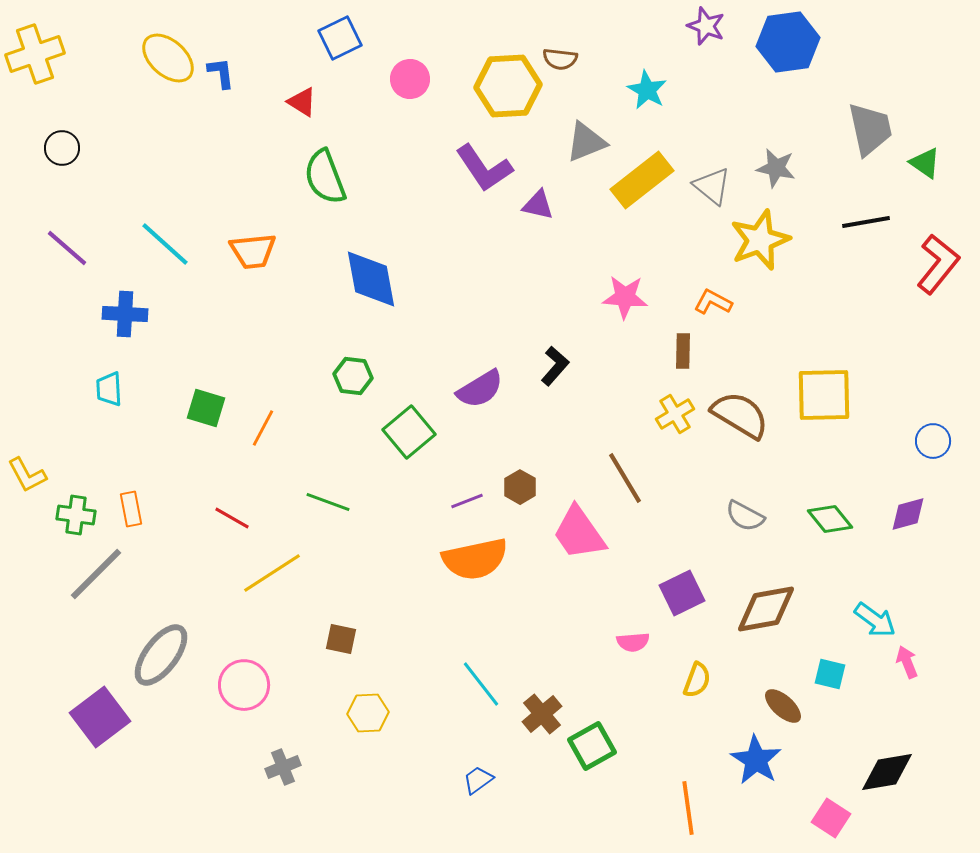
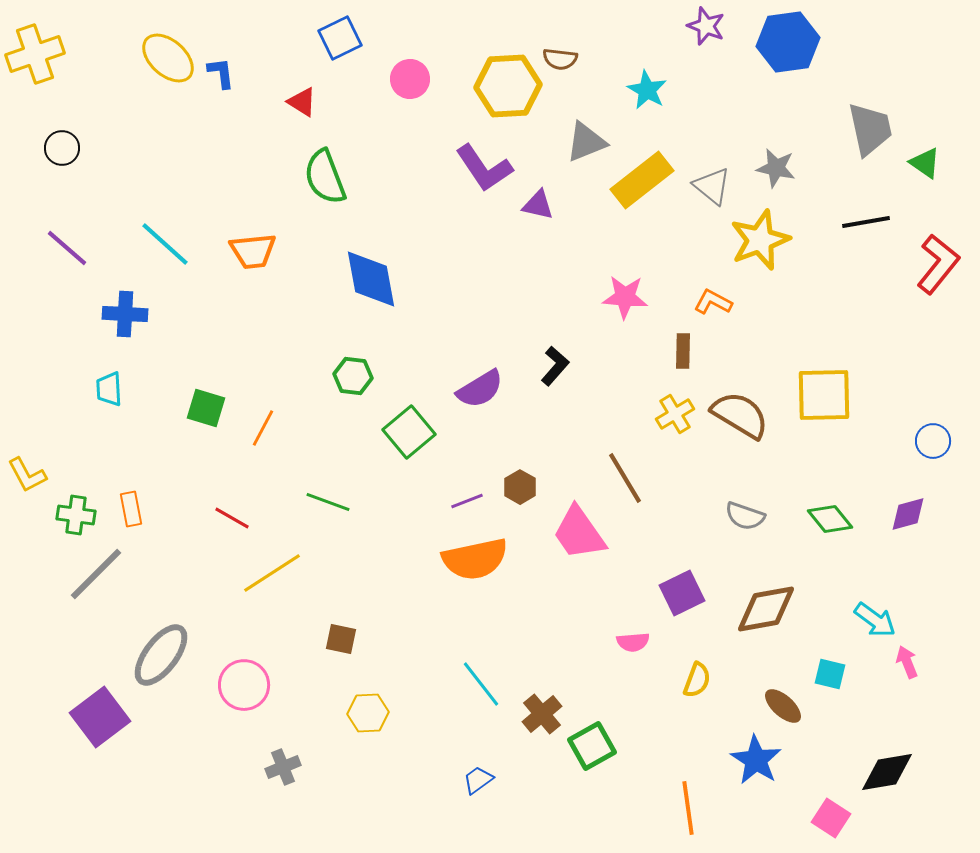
gray semicircle at (745, 516): rotated 9 degrees counterclockwise
